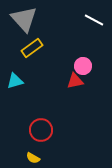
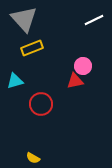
white line: rotated 54 degrees counterclockwise
yellow rectangle: rotated 15 degrees clockwise
red circle: moved 26 px up
